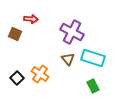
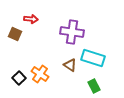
purple cross: rotated 20 degrees counterclockwise
brown triangle: moved 2 px right, 6 px down; rotated 16 degrees counterclockwise
black square: moved 2 px right
green rectangle: moved 1 px right
